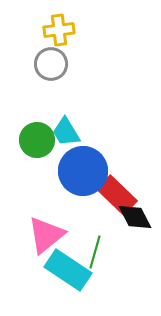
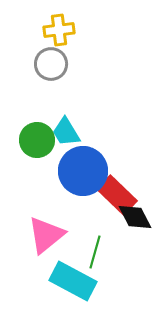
cyan rectangle: moved 5 px right, 11 px down; rotated 6 degrees counterclockwise
